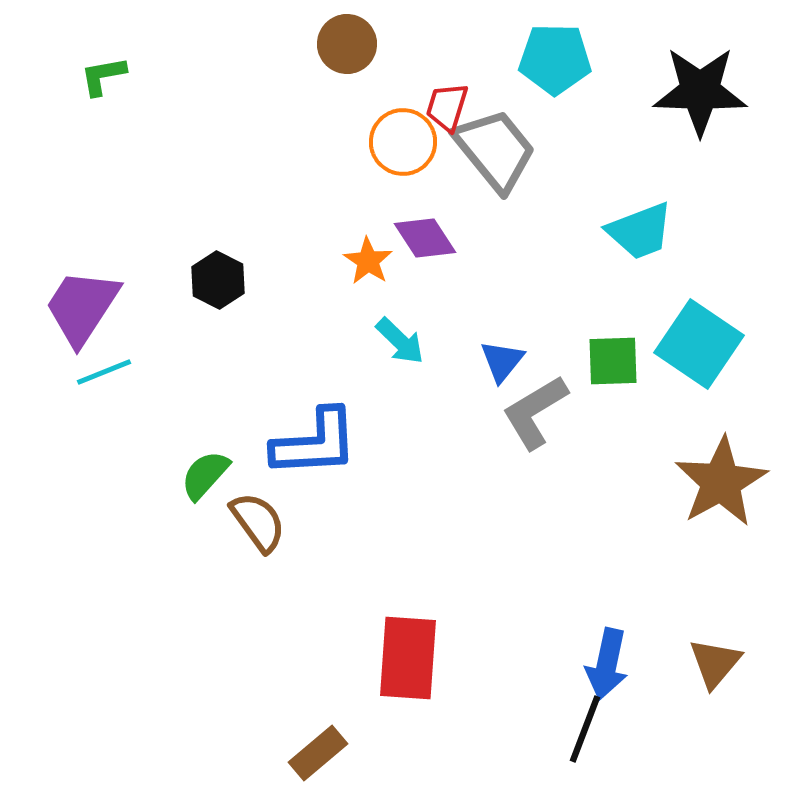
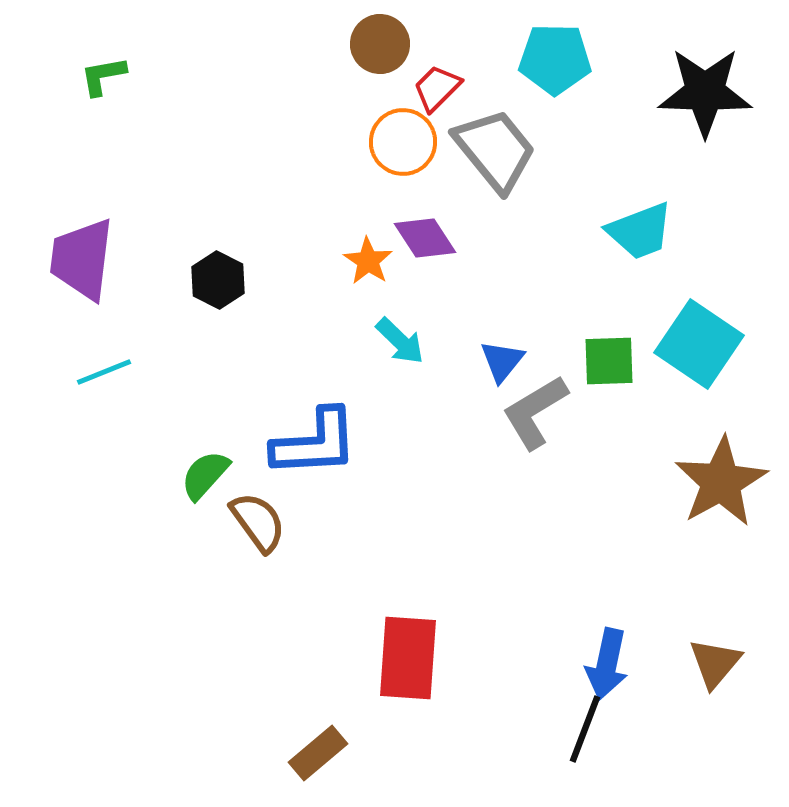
brown circle: moved 33 px right
black star: moved 5 px right, 1 px down
red trapezoid: moved 10 px left, 19 px up; rotated 28 degrees clockwise
purple trapezoid: moved 48 px up; rotated 26 degrees counterclockwise
green square: moved 4 px left
